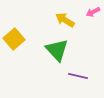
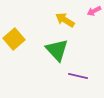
pink arrow: moved 1 px right, 1 px up
